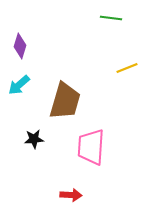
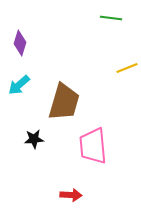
purple diamond: moved 3 px up
brown trapezoid: moved 1 px left, 1 px down
pink trapezoid: moved 2 px right, 1 px up; rotated 9 degrees counterclockwise
